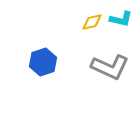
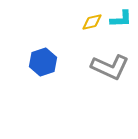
cyan L-shape: rotated 15 degrees counterclockwise
